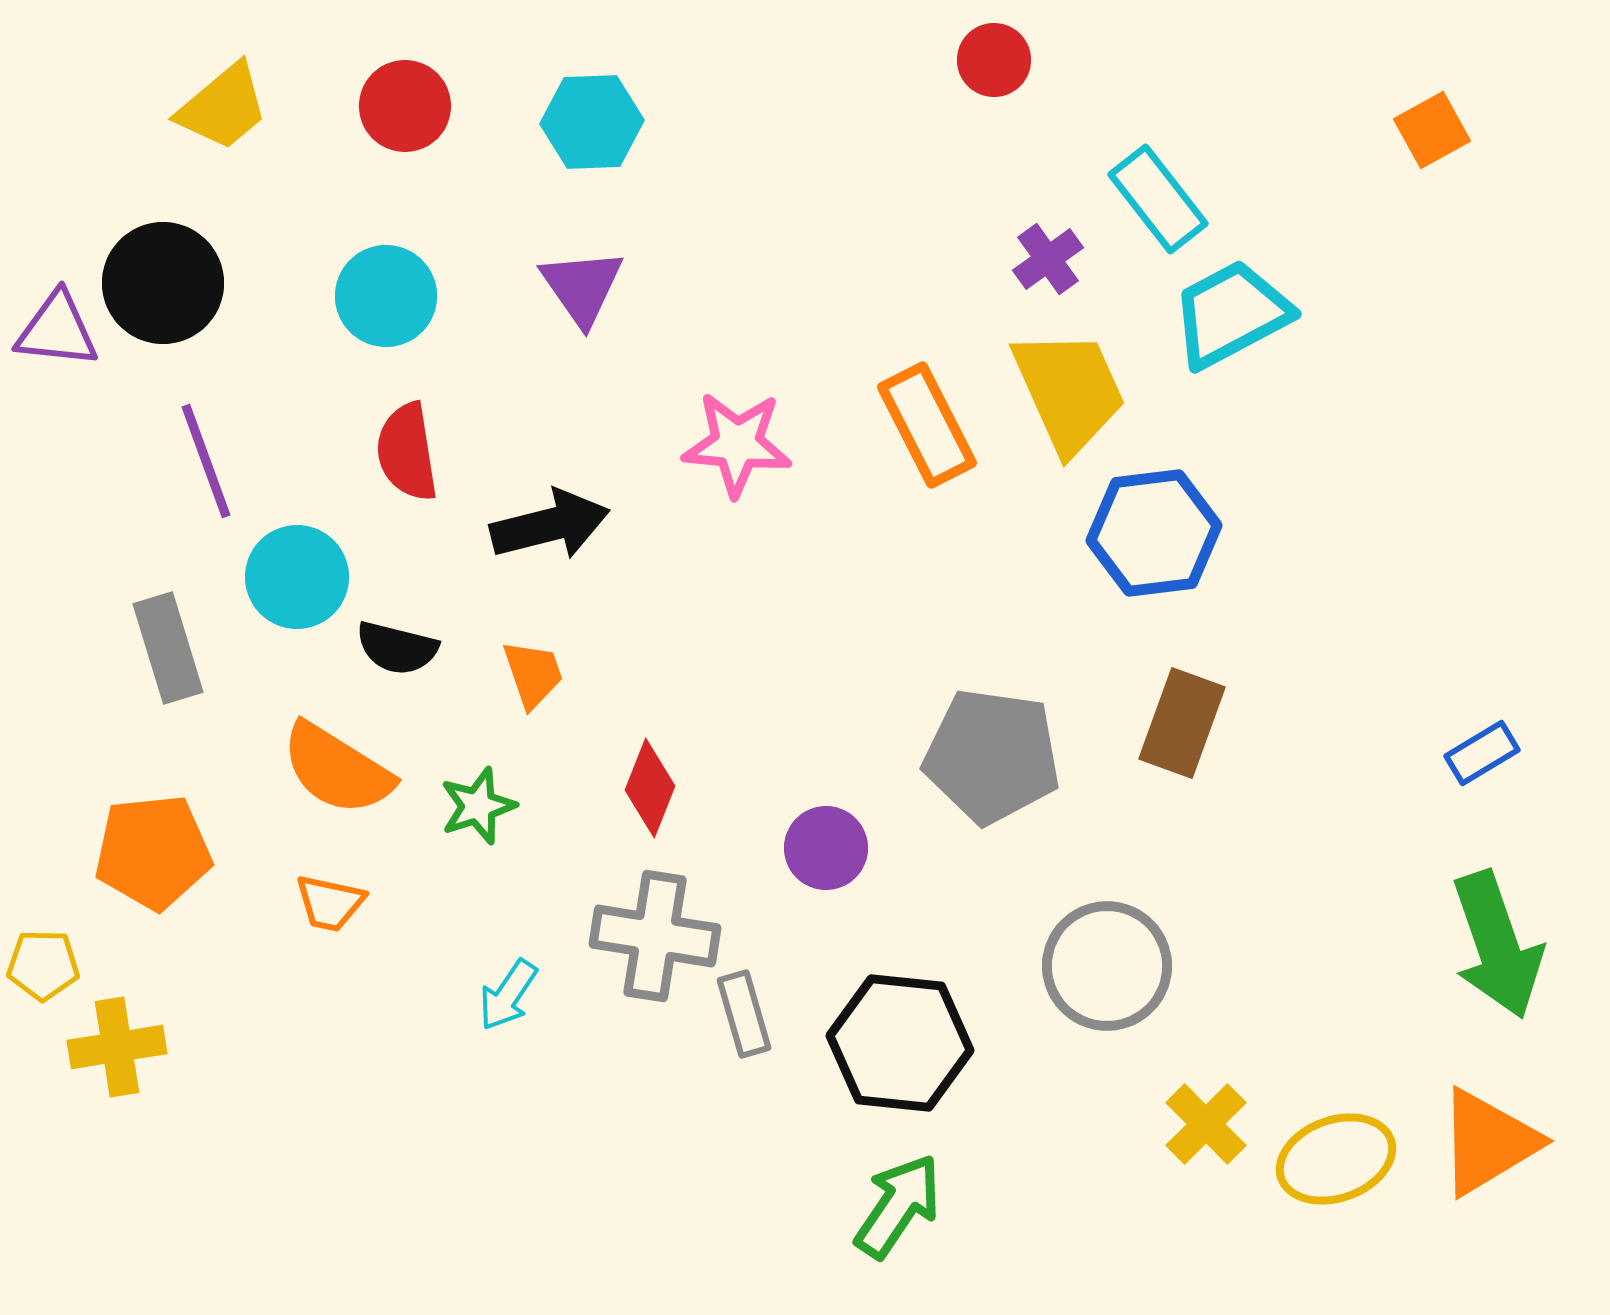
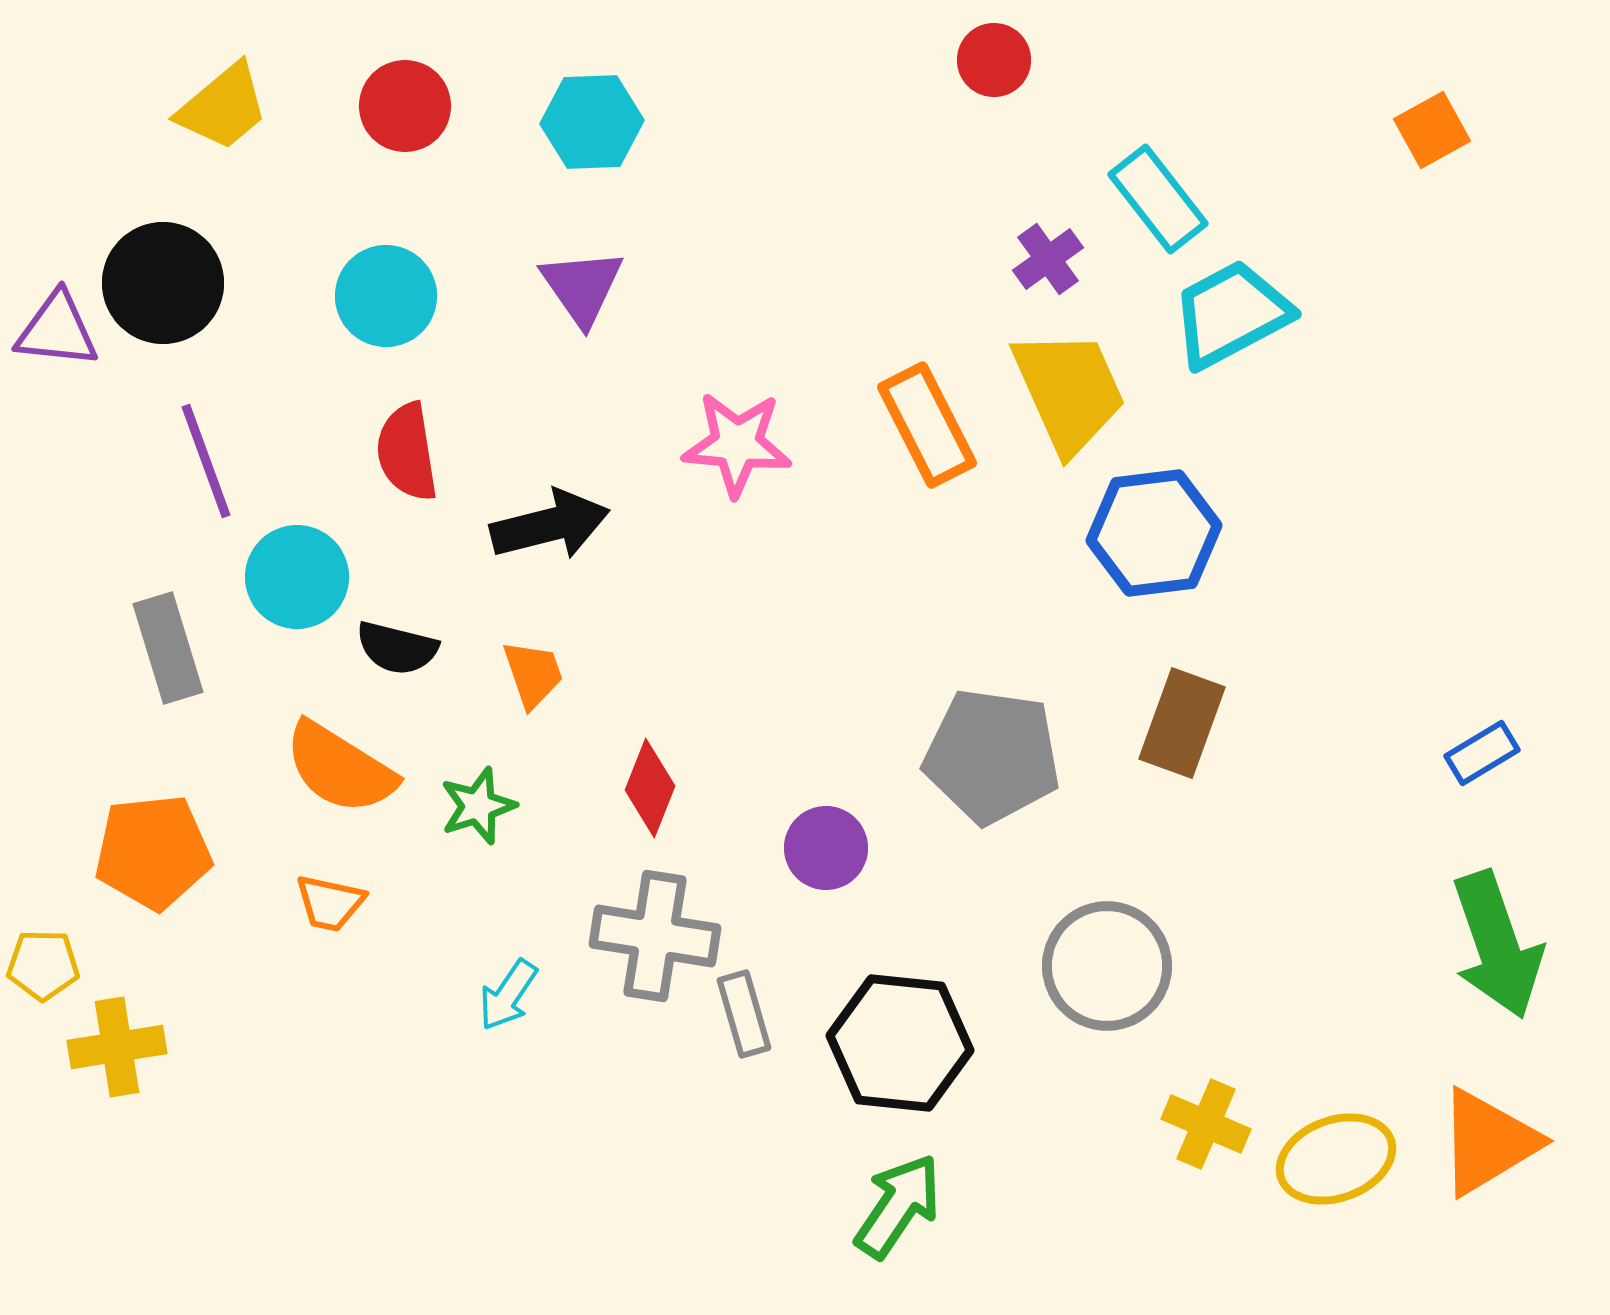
orange semicircle at (337, 769): moved 3 px right, 1 px up
yellow cross at (1206, 1124): rotated 22 degrees counterclockwise
